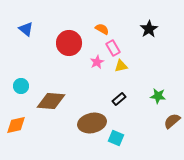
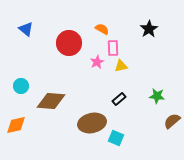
pink rectangle: rotated 28 degrees clockwise
green star: moved 1 px left
